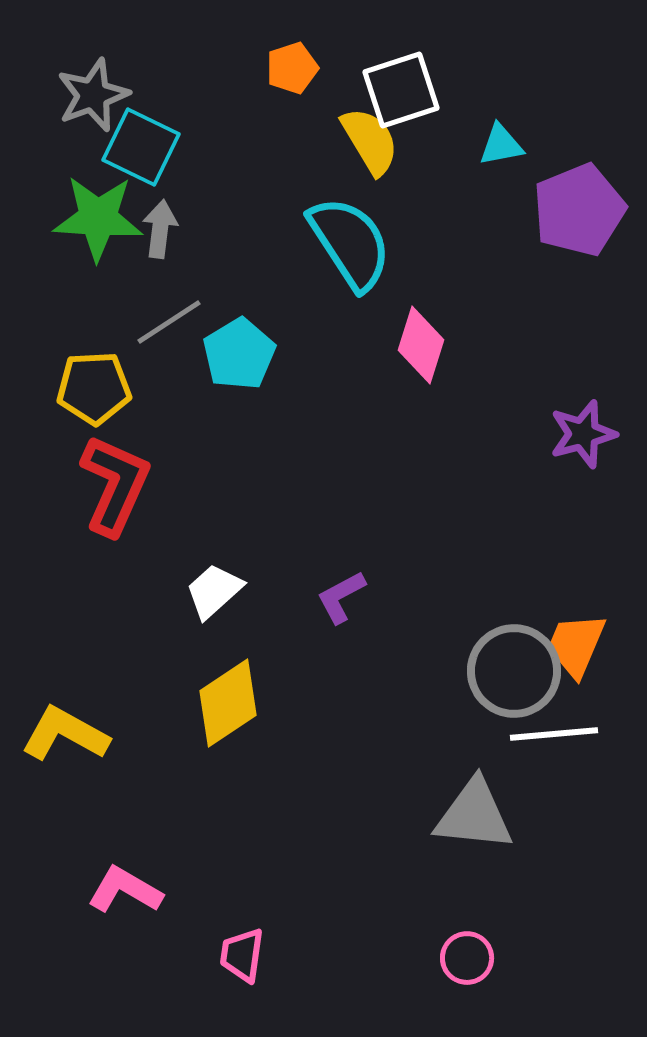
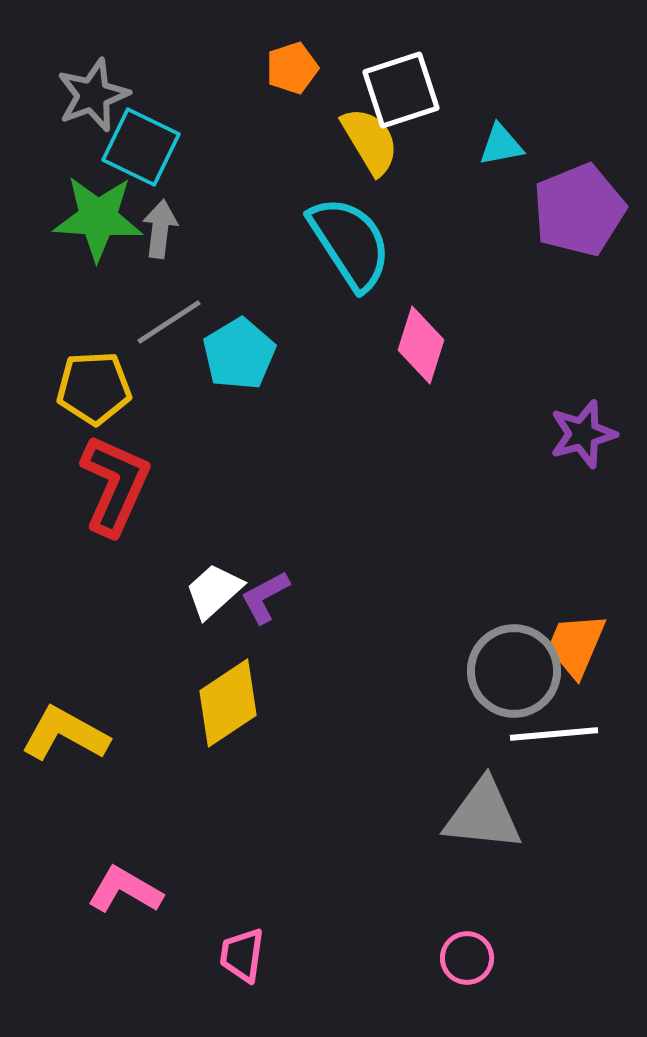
purple L-shape: moved 76 px left
gray triangle: moved 9 px right
